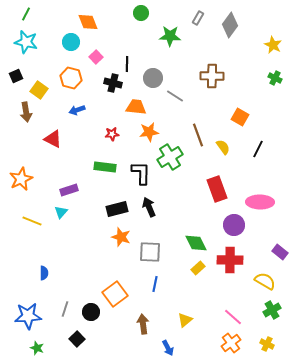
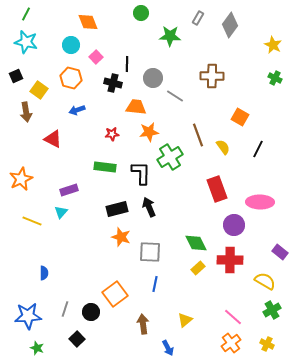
cyan circle at (71, 42): moved 3 px down
